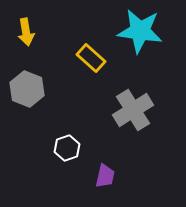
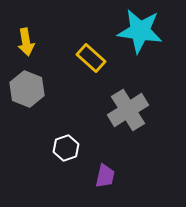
yellow arrow: moved 10 px down
gray cross: moved 5 px left
white hexagon: moved 1 px left
